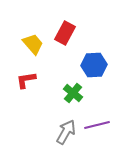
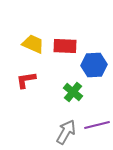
red rectangle: moved 13 px down; rotated 65 degrees clockwise
yellow trapezoid: rotated 25 degrees counterclockwise
green cross: moved 1 px up
